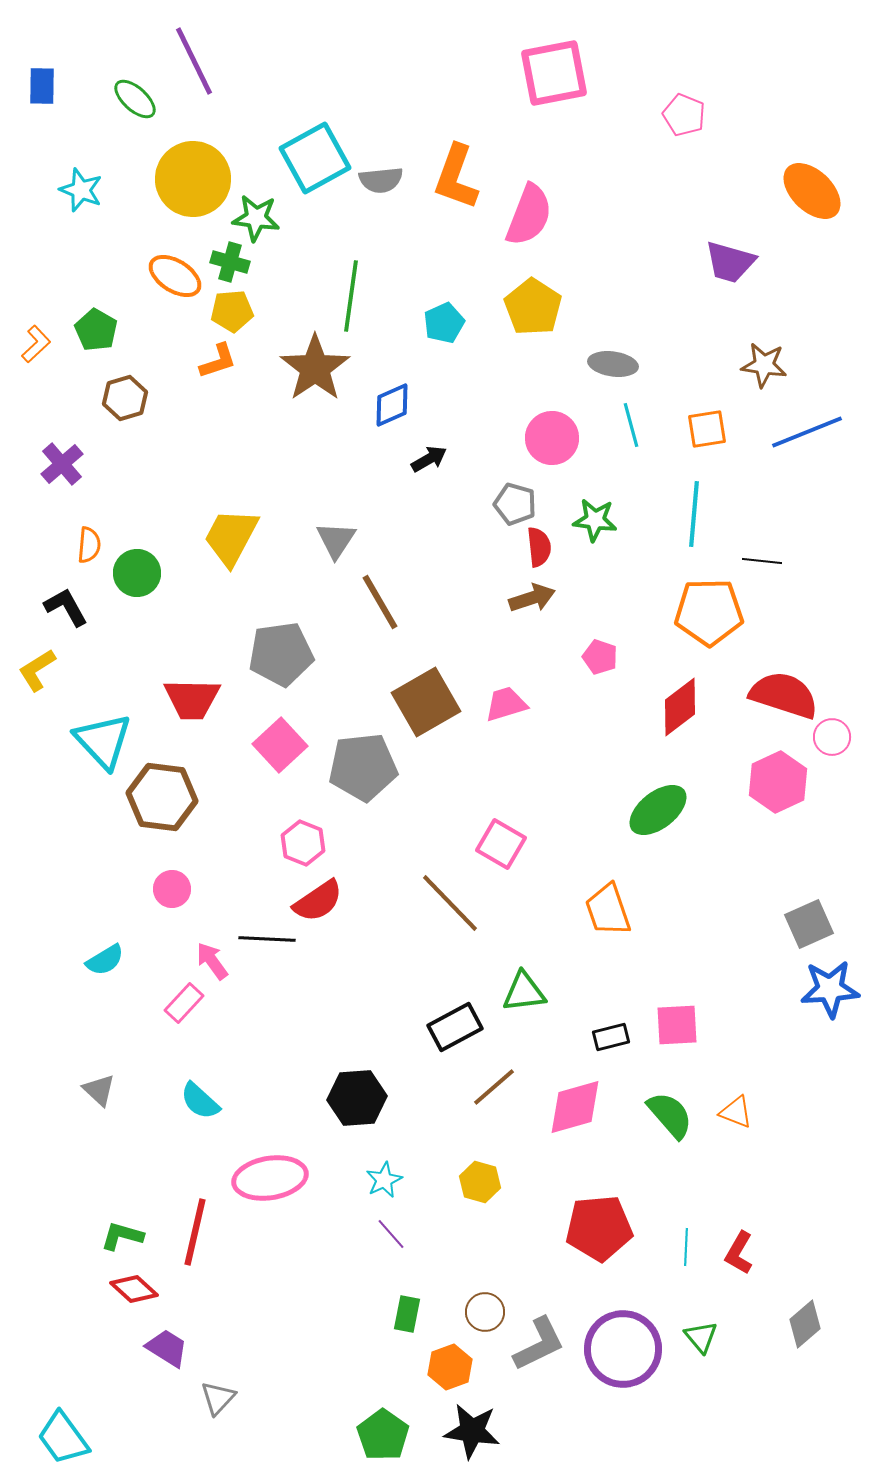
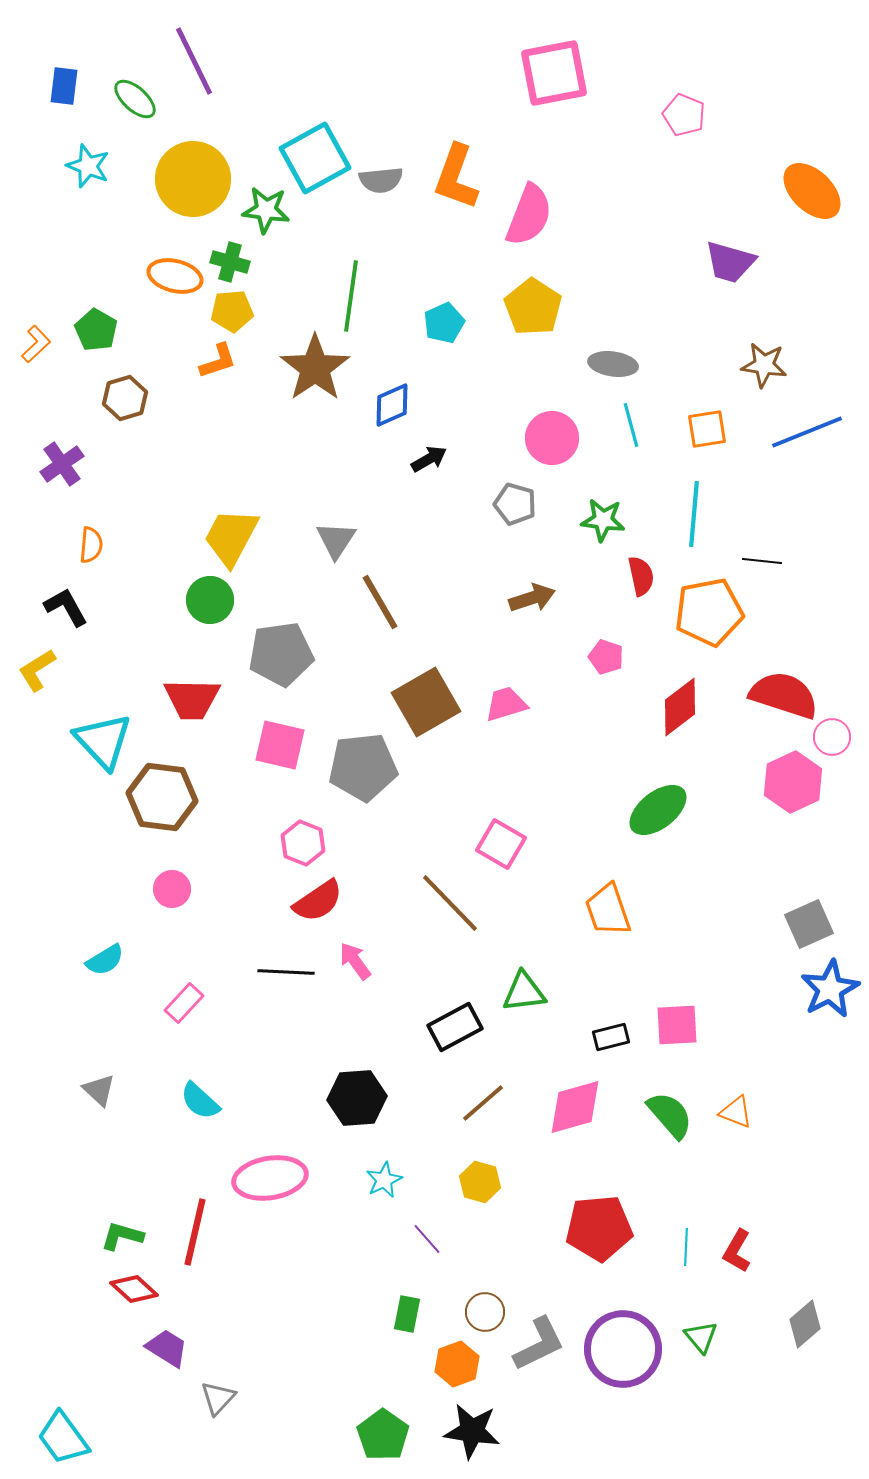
blue rectangle at (42, 86): moved 22 px right; rotated 6 degrees clockwise
cyan star at (81, 190): moved 7 px right, 24 px up
green star at (256, 218): moved 10 px right, 8 px up
orange ellipse at (175, 276): rotated 18 degrees counterclockwise
purple cross at (62, 464): rotated 6 degrees clockwise
green star at (595, 520): moved 8 px right
orange semicircle at (89, 545): moved 2 px right
red semicircle at (539, 547): moved 102 px right, 29 px down; rotated 6 degrees counterclockwise
green circle at (137, 573): moved 73 px right, 27 px down
orange pentagon at (709, 612): rotated 10 degrees counterclockwise
pink pentagon at (600, 657): moved 6 px right
pink square at (280, 745): rotated 34 degrees counterclockwise
pink hexagon at (778, 782): moved 15 px right
black line at (267, 939): moved 19 px right, 33 px down
pink arrow at (212, 961): moved 143 px right
blue star at (830, 989): rotated 24 degrees counterclockwise
brown line at (494, 1087): moved 11 px left, 16 px down
purple line at (391, 1234): moved 36 px right, 5 px down
red L-shape at (739, 1253): moved 2 px left, 2 px up
orange hexagon at (450, 1367): moved 7 px right, 3 px up
